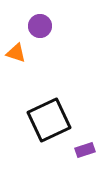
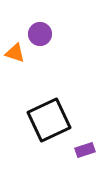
purple circle: moved 8 px down
orange triangle: moved 1 px left
